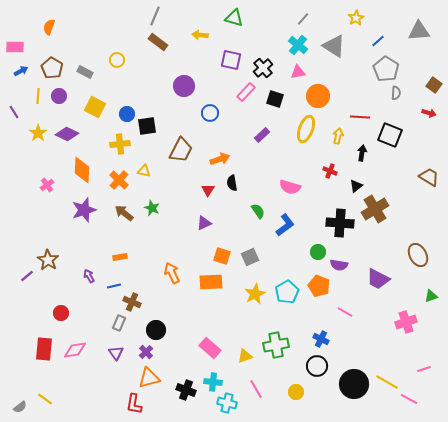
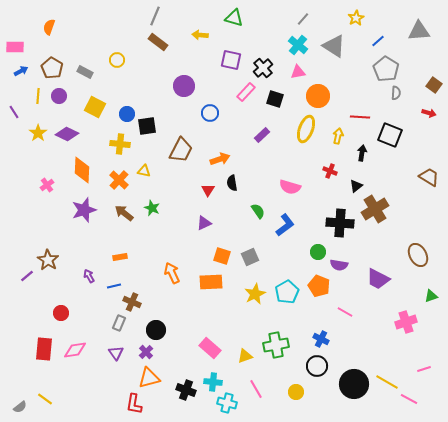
yellow cross at (120, 144): rotated 12 degrees clockwise
